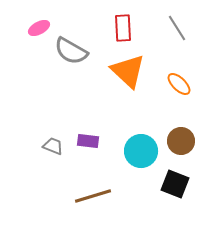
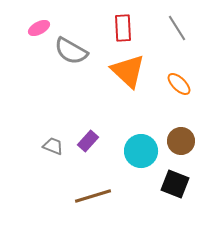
purple rectangle: rotated 55 degrees counterclockwise
